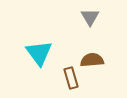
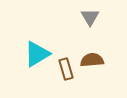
cyan triangle: moved 2 px left, 1 px down; rotated 36 degrees clockwise
brown rectangle: moved 5 px left, 9 px up
